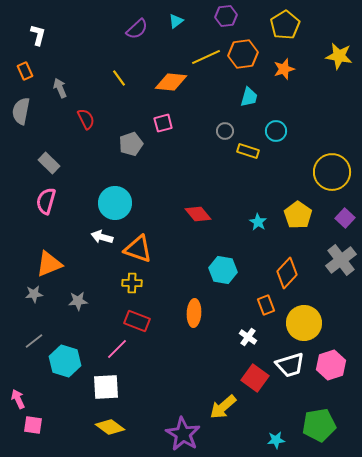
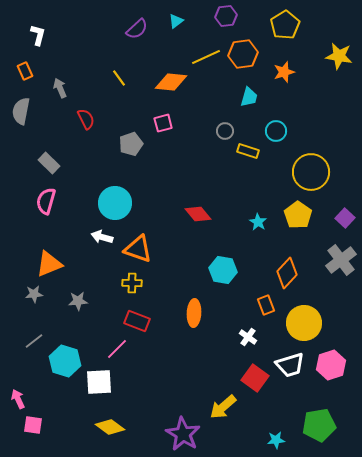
orange star at (284, 69): moved 3 px down
yellow circle at (332, 172): moved 21 px left
white square at (106, 387): moved 7 px left, 5 px up
